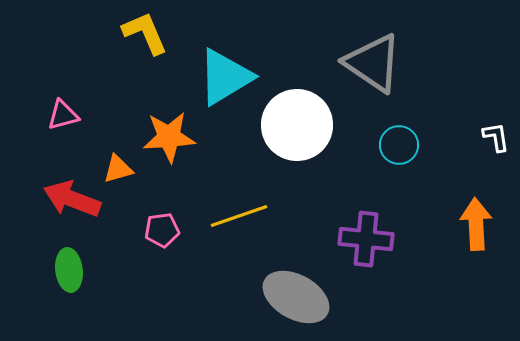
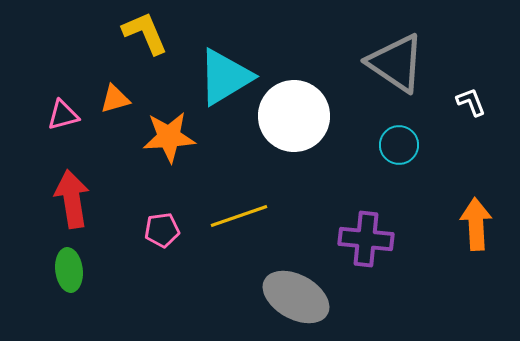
gray triangle: moved 23 px right
white circle: moved 3 px left, 9 px up
white L-shape: moved 25 px left, 35 px up; rotated 12 degrees counterclockwise
orange triangle: moved 3 px left, 70 px up
red arrow: rotated 60 degrees clockwise
